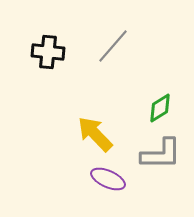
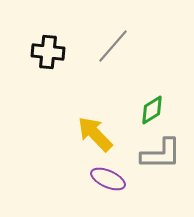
green diamond: moved 8 px left, 2 px down
